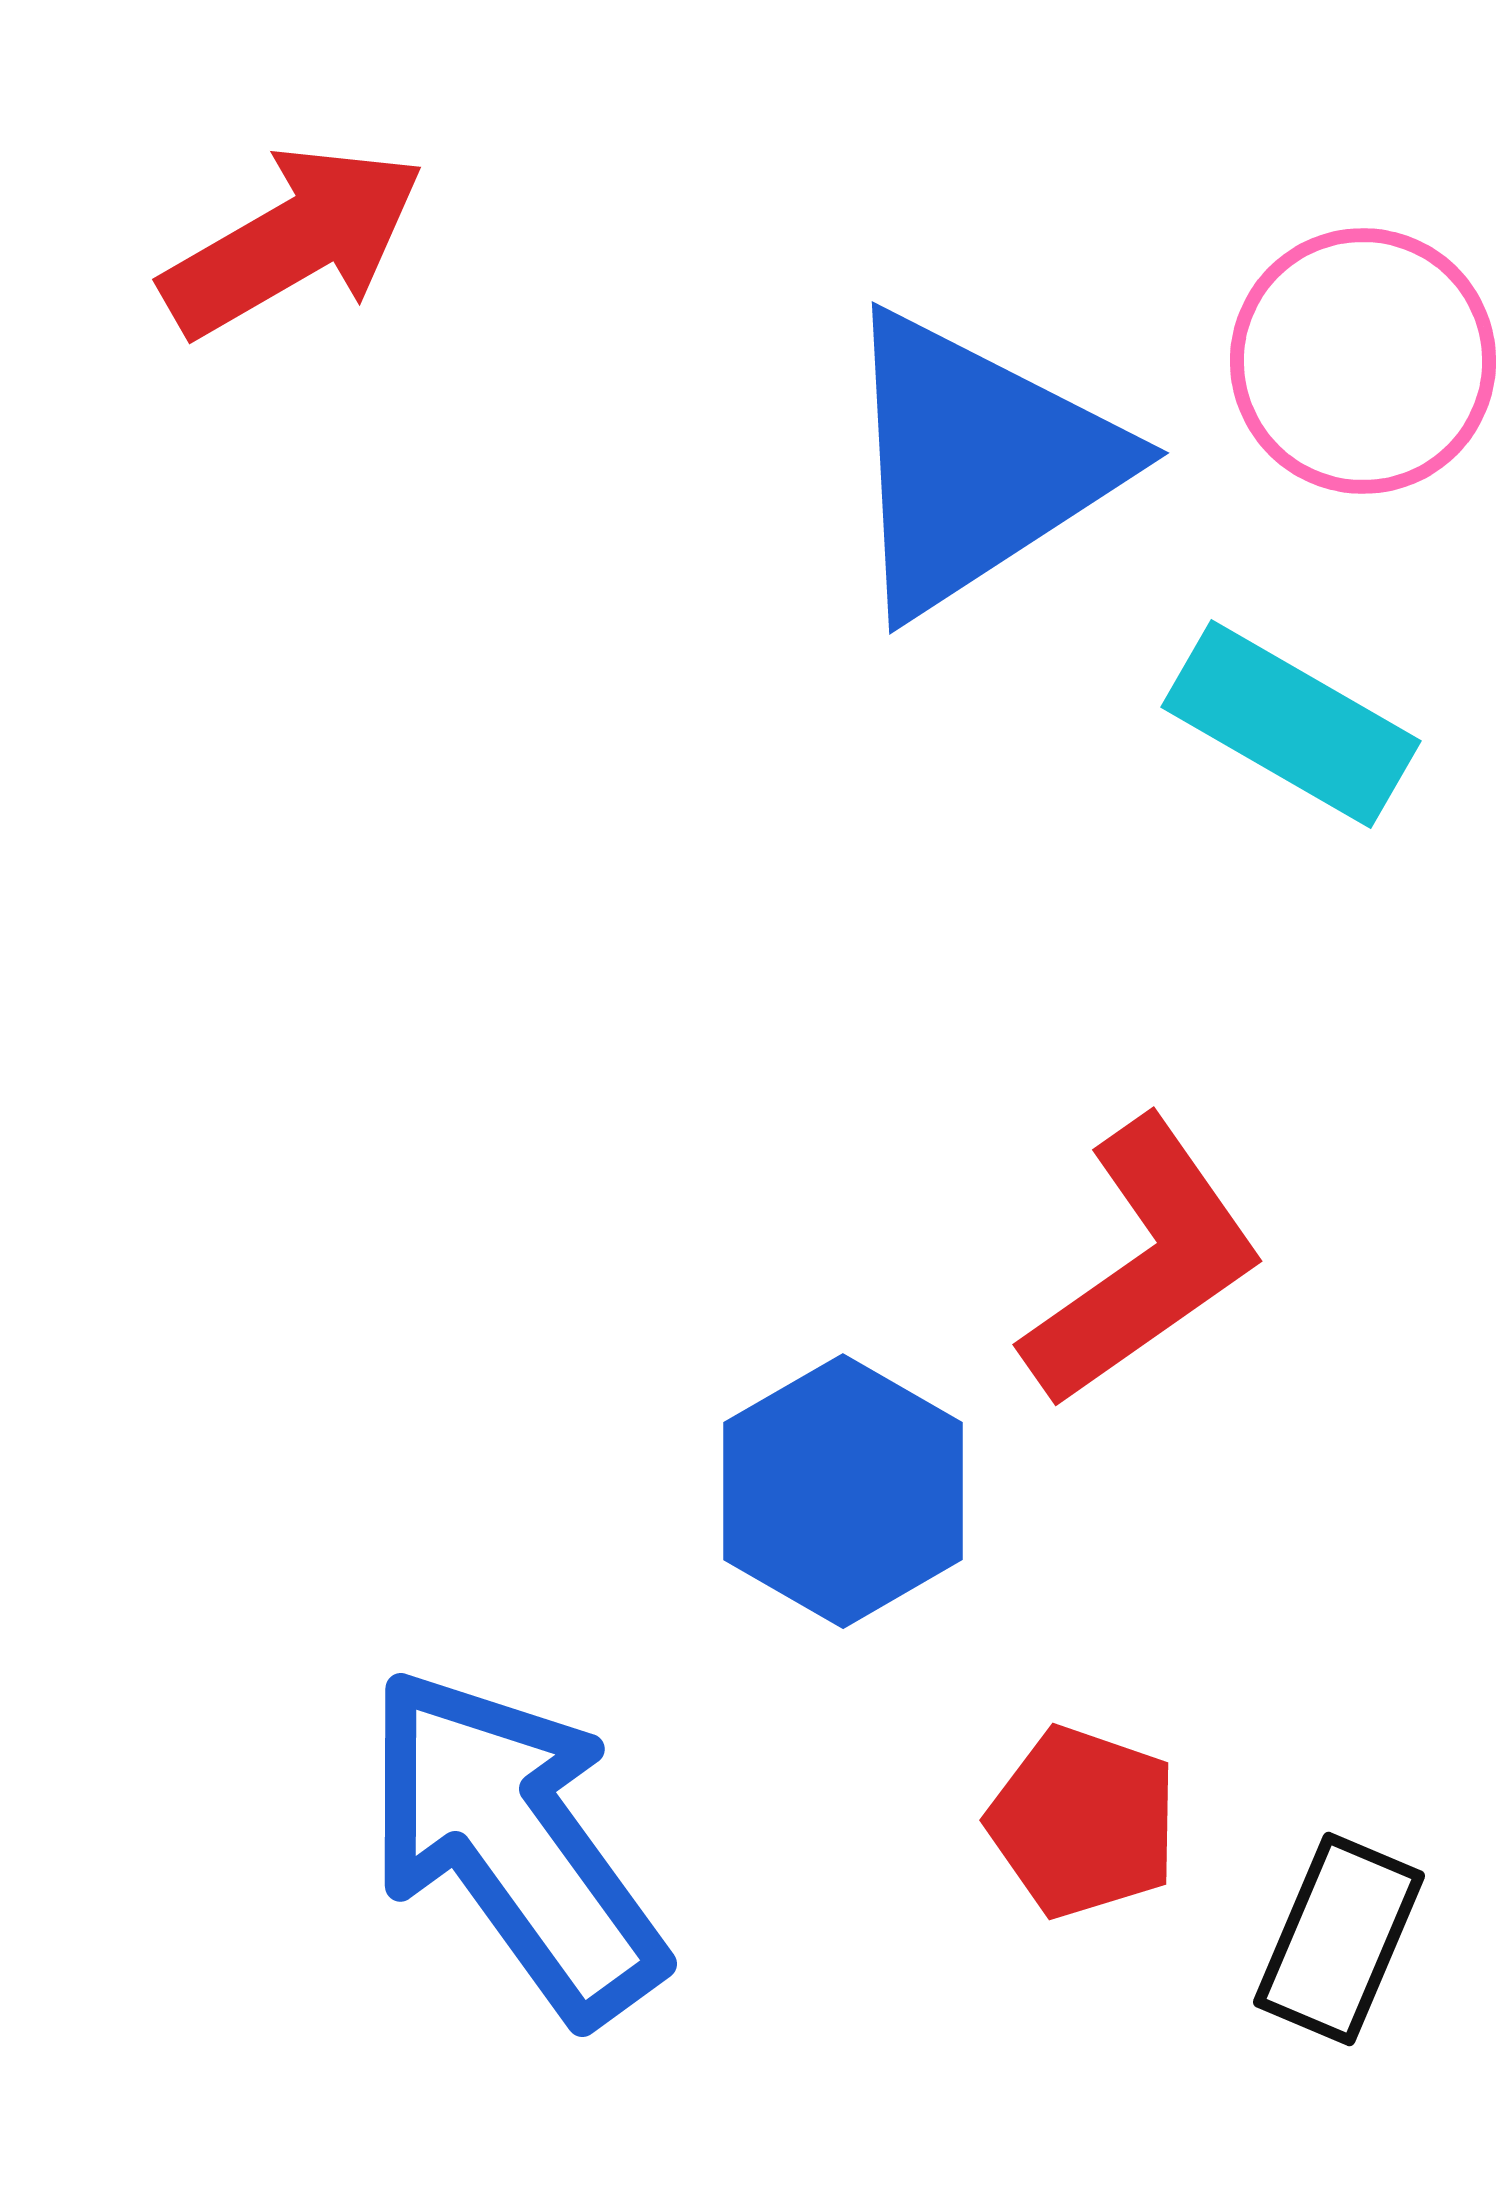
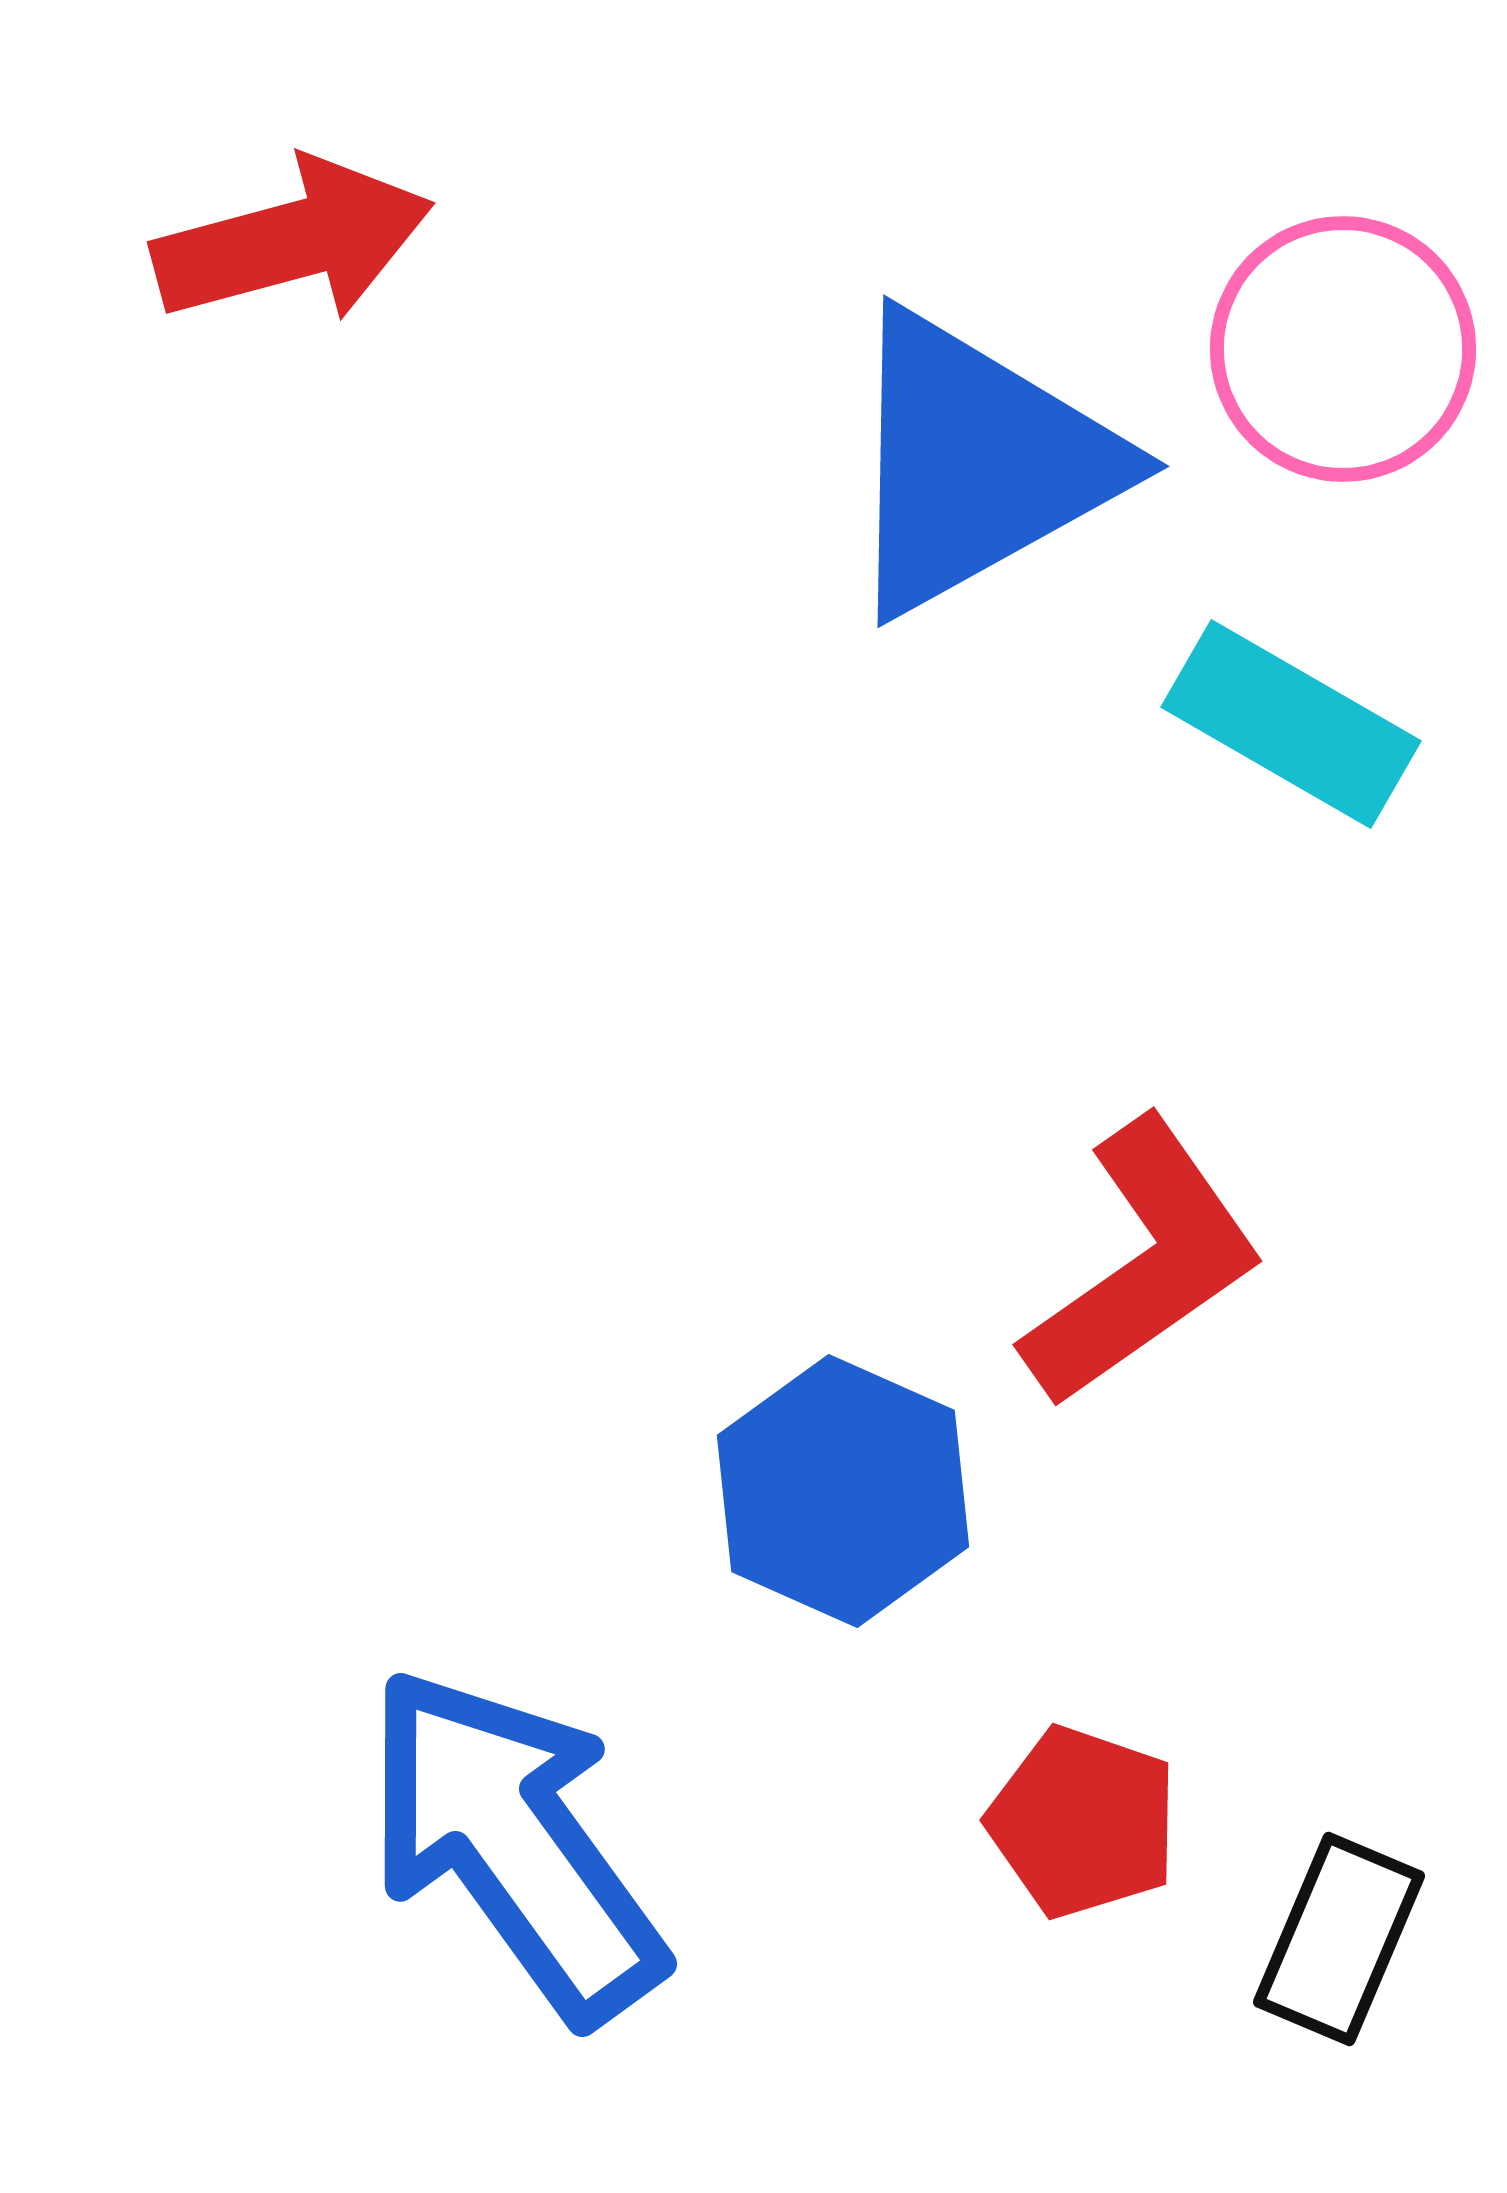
red arrow: rotated 15 degrees clockwise
pink circle: moved 20 px left, 12 px up
blue triangle: rotated 4 degrees clockwise
blue hexagon: rotated 6 degrees counterclockwise
